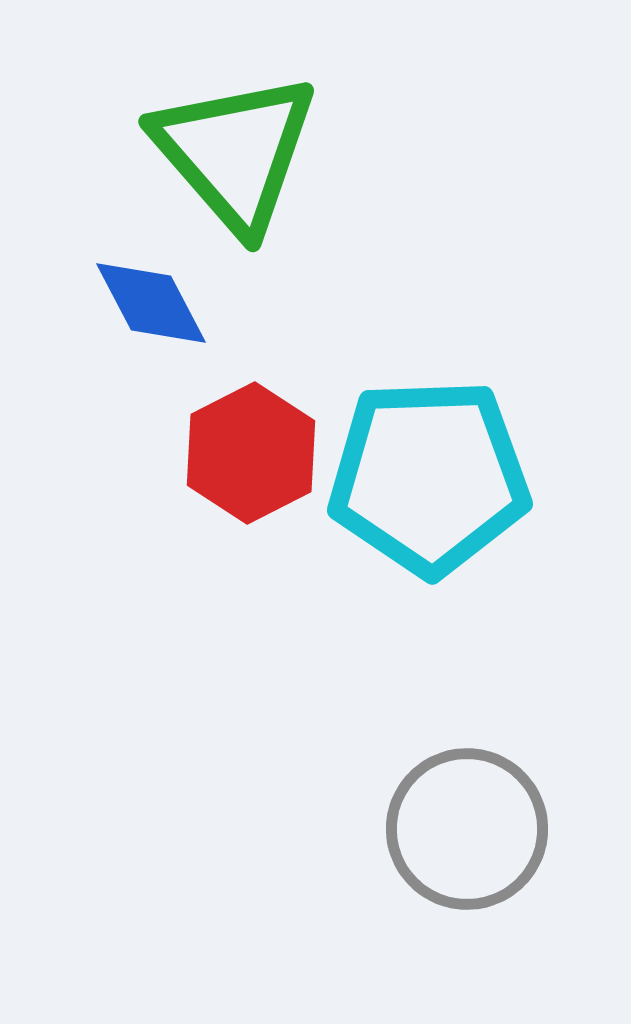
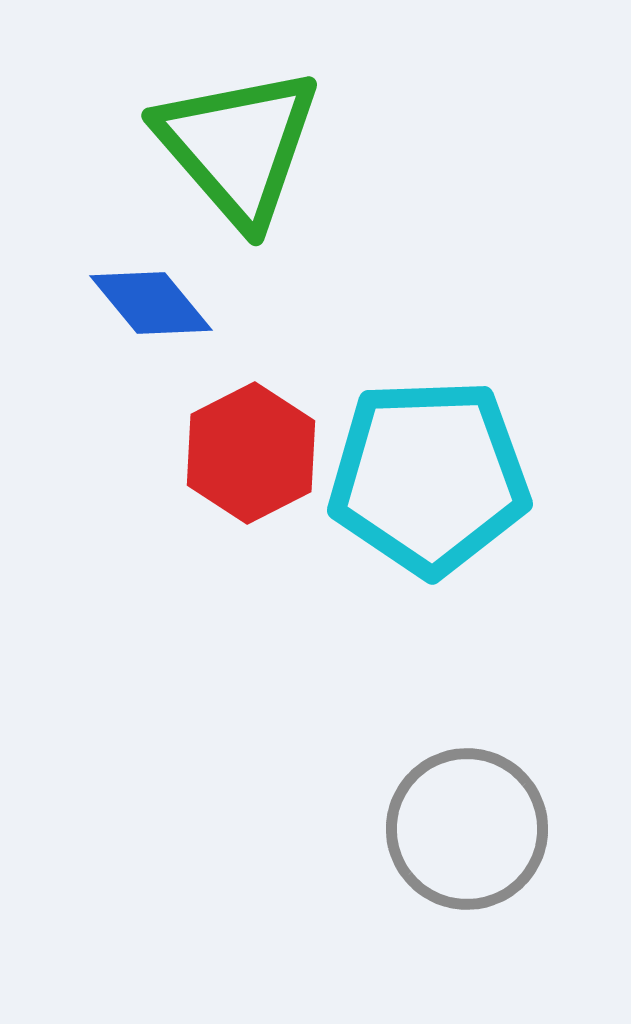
green triangle: moved 3 px right, 6 px up
blue diamond: rotated 12 degrees counterclockwise
